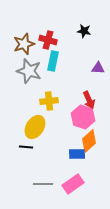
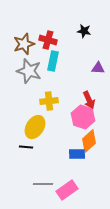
pink rectangle: moved 6 px left, 6 px down
